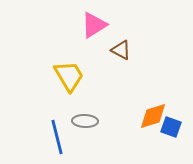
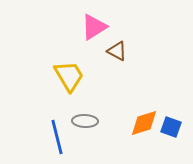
pink triangle: moved 2 px down
brown triangle: moved 4 px left, 1 px down
orange diamond: moved 9 px left, 7 px down
